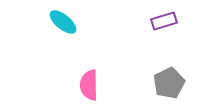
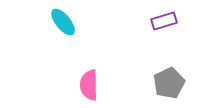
cyan ellipse: rotated 12 degrees clockwise
